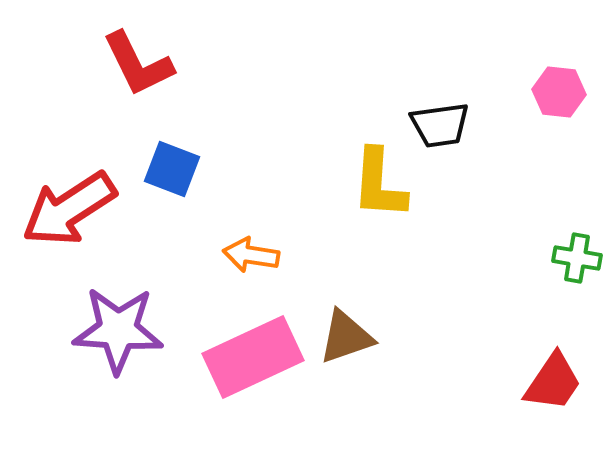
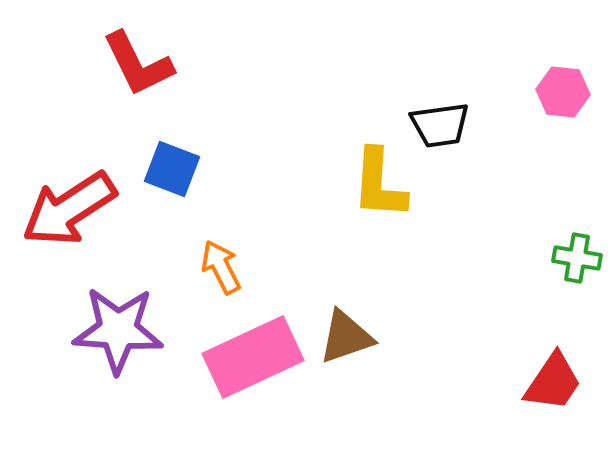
pink hexagon: moved 4 px right
orange arrow: moved 30 px left, 12 px down; rotated 54 degrees clockwise
